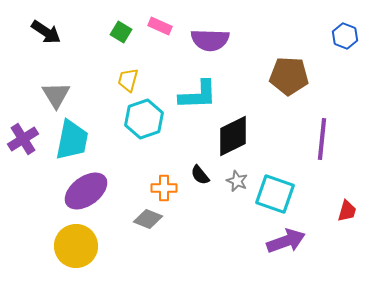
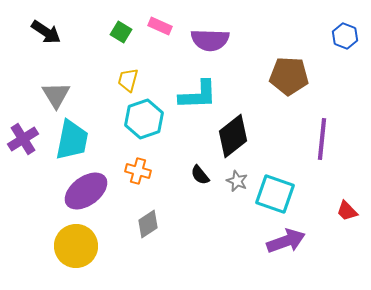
black diamond: rotated 12 degrees counterclockwise
orange cross: moved 26 px left, 17 px up; rotated 15 degrees clockwise
red trapezoid: rotated 120 degrees clockwise
gray diamond: moved 5 px down; rotated 56 degrees counterclockwise
